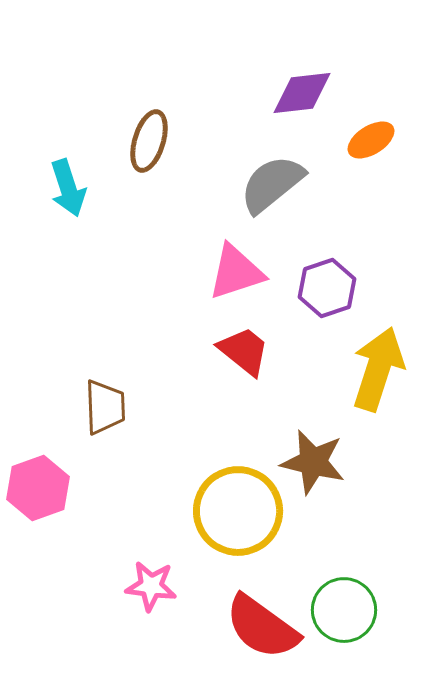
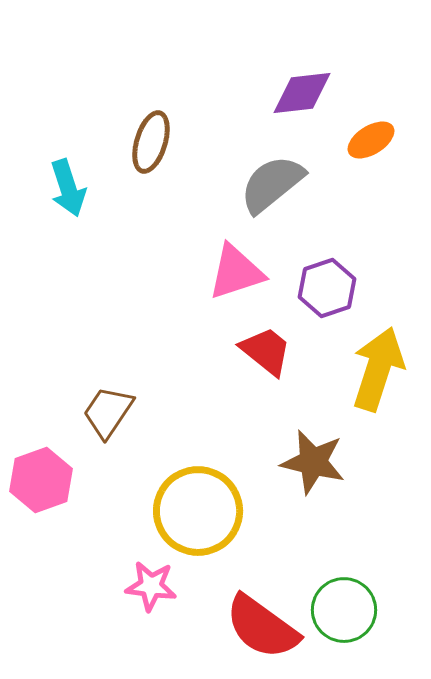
brown ellipse: moved 2 px right, 1 px down
red trapezoid: moved 22 px right
brown trapezoid: moved 3 px right, 5 px down; rotated 144 degrees counterclockwise
pink hexagon: moved 3 px right, 8 px up
yellow circle: moved 40 px left
